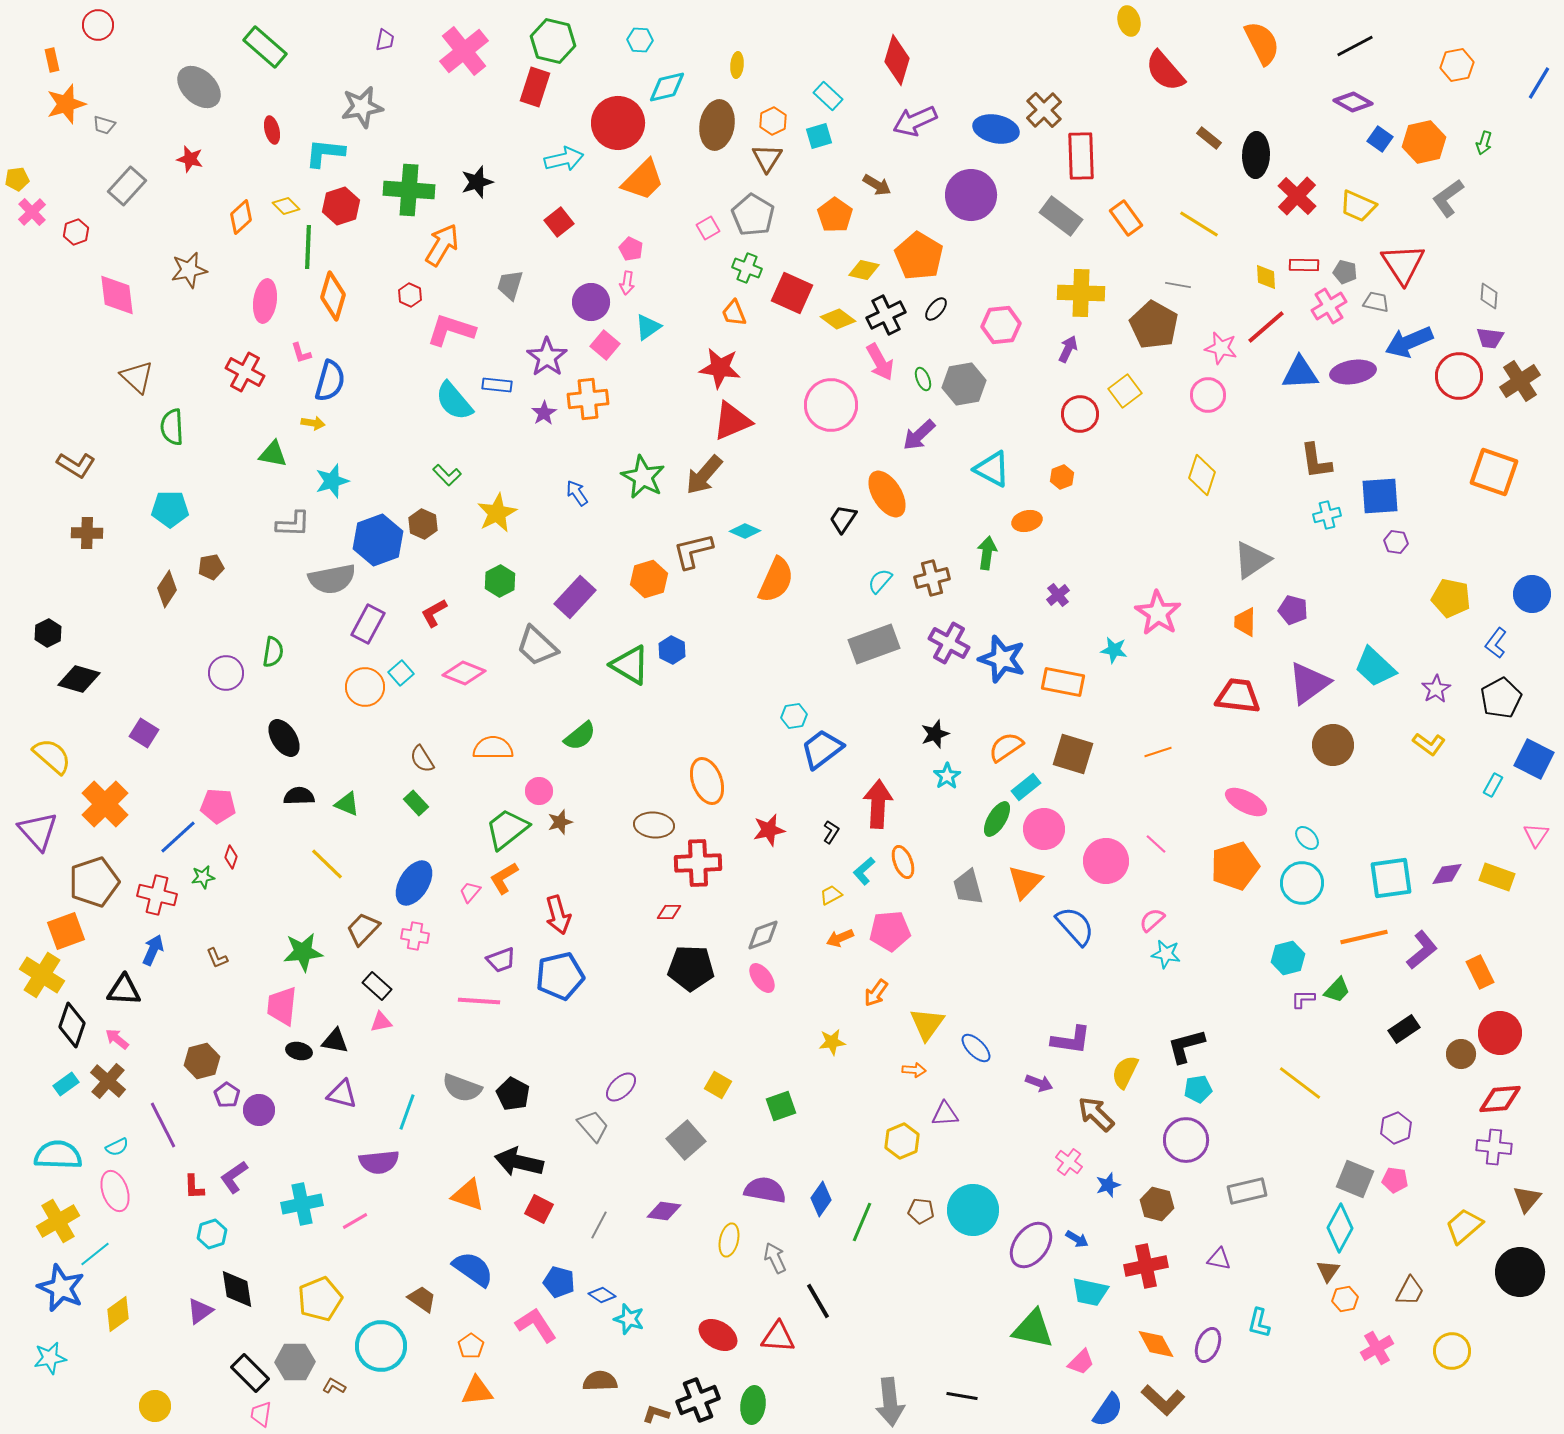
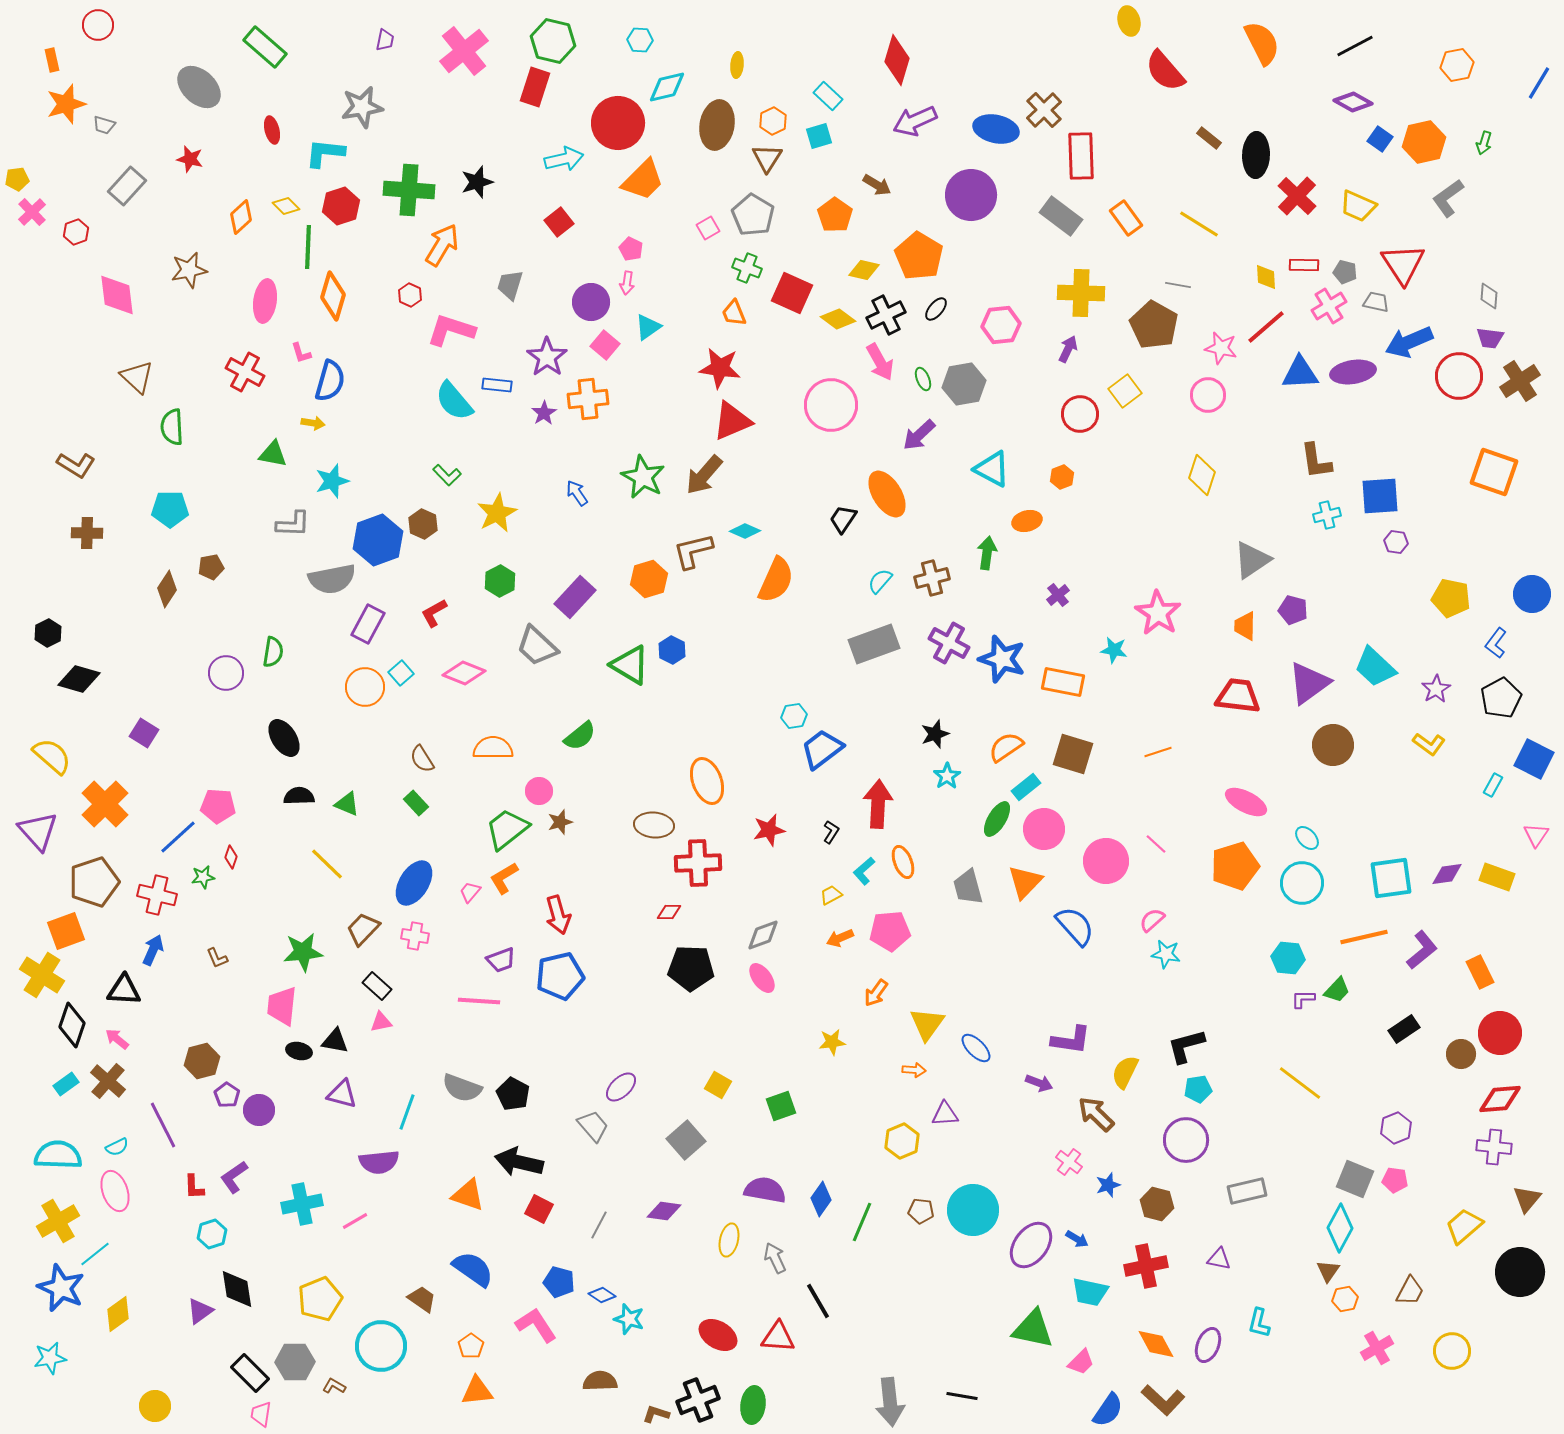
orange trapezoid at (1245, 622): moved 4 px down
cyan hexagon at (1288, 958): rotated 20 degrees clockwise
